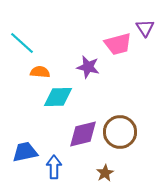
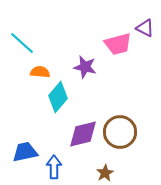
purple triangle: rotated 30 degrees counterclockwise
purple star: moved 3 px left
cyan diamond: rotated 48 degrees counterclockwise
